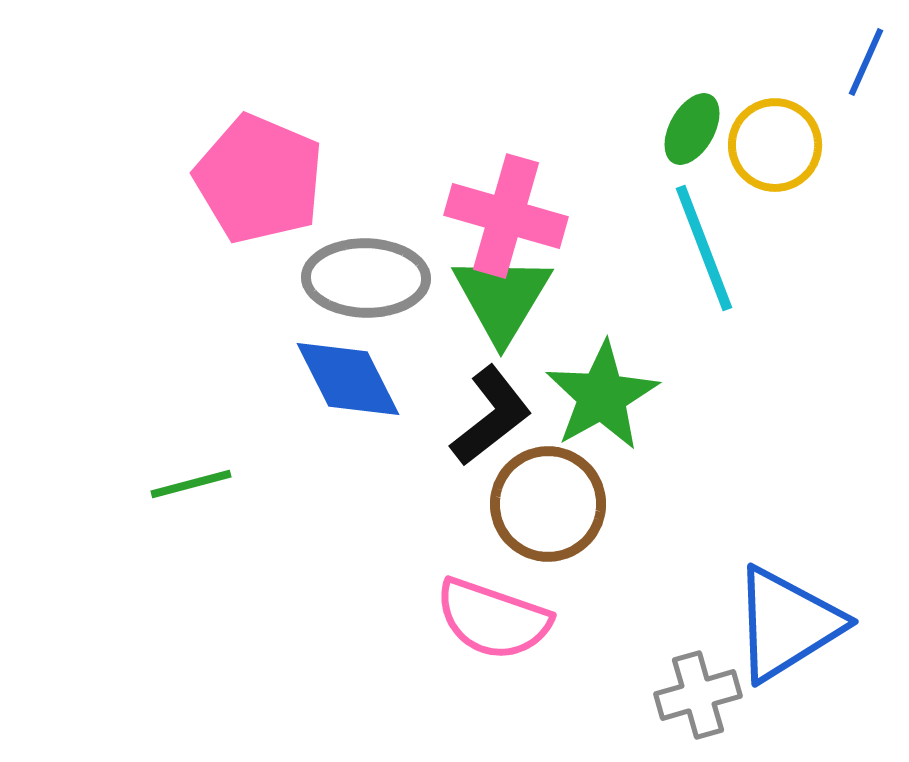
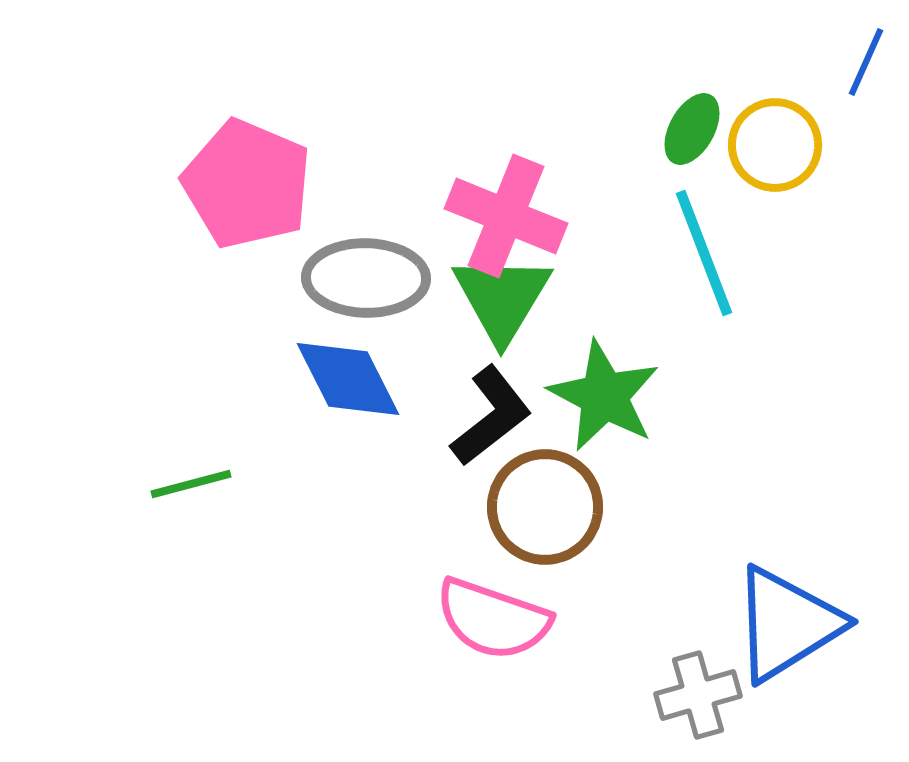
pink pentagon: moved 12 px left, 5 px down
pink cross: rotated 6 degrees clockwise
cyan line: moved 5 px down
green star: moved 2 px right; rotated 15 degrees counterclockwise
brown circle: moved 3 px left, 3 px down
